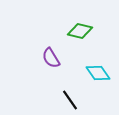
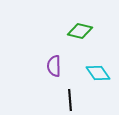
purple semicircle: moved 3 px right, 8 px down; rotated 30 degrees clockwise
black line: rotated 30 degrees clockwise
